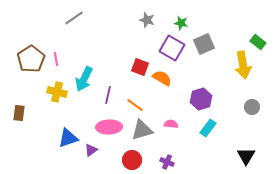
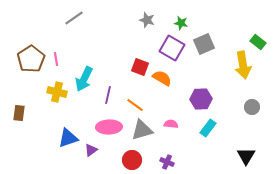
purple hexagon: rotated 15 degrees clockwise
